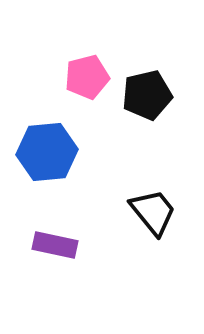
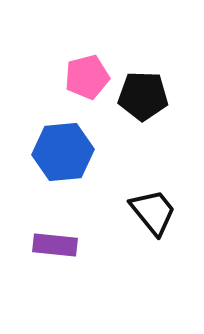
black pentagon: moved 4 px left, 1 px down; rotated 15 degrees clockwise
blue hexagon: moved 16 px right
purple rectangle: rotated 6 degrees counterclockwise
